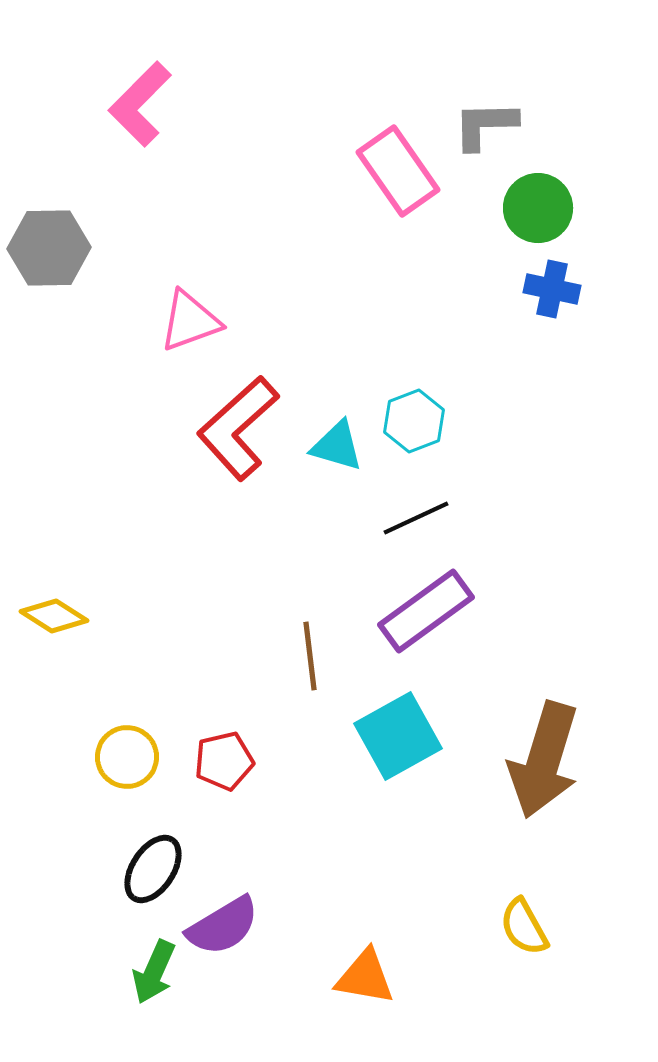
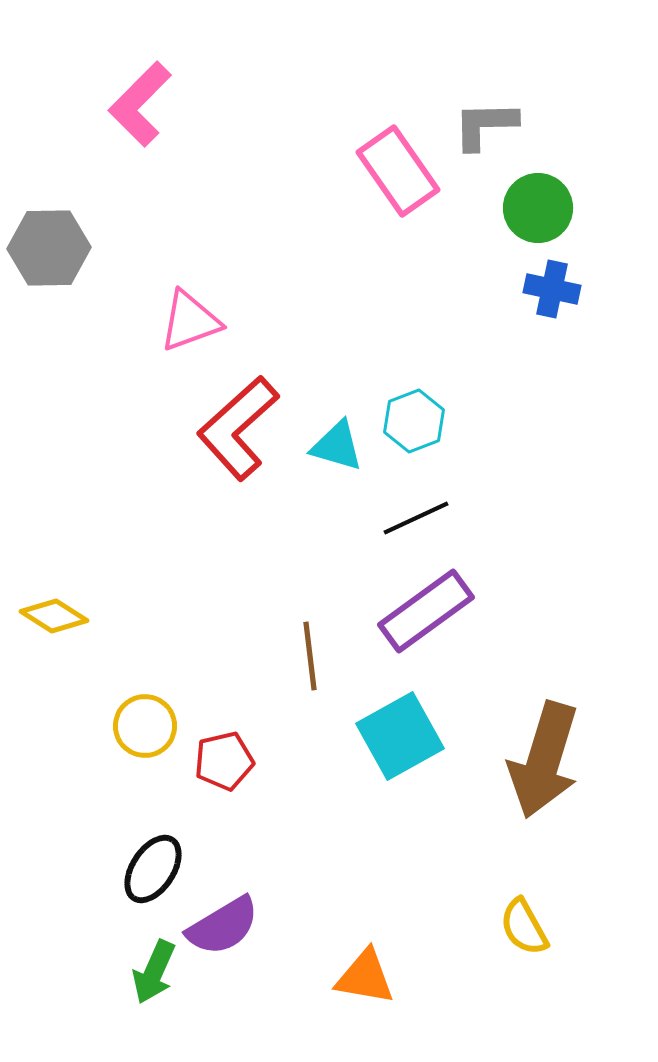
cyan square: moved 2 px right
yellow circle: moved 18 px right, 31 px up
